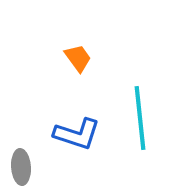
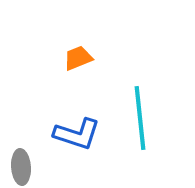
orange trapezoid: rotated 76 degrees counterclockwise
